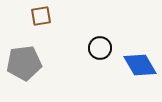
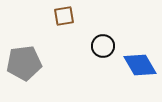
brown square: moved 23 px right
black circle: moved 3 px right, 2 px up
